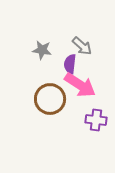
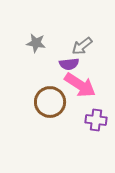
gray arrow: rotated 100 degrees clockwise
gray star: moved 6 px left, 7 px up
purple semicircle: moved 1 px left; rotated 102 degrees counterclockwise
brown circle: moved 3 px down
